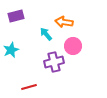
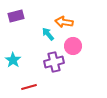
cyan arrow: moved 2 px right
cyan star: moved 2 px right, 10 px down; rotated 14 degrees counterclockwise
